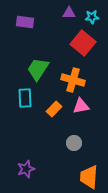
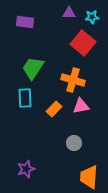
green trapezoid: moved 5 px left, 1 px up
